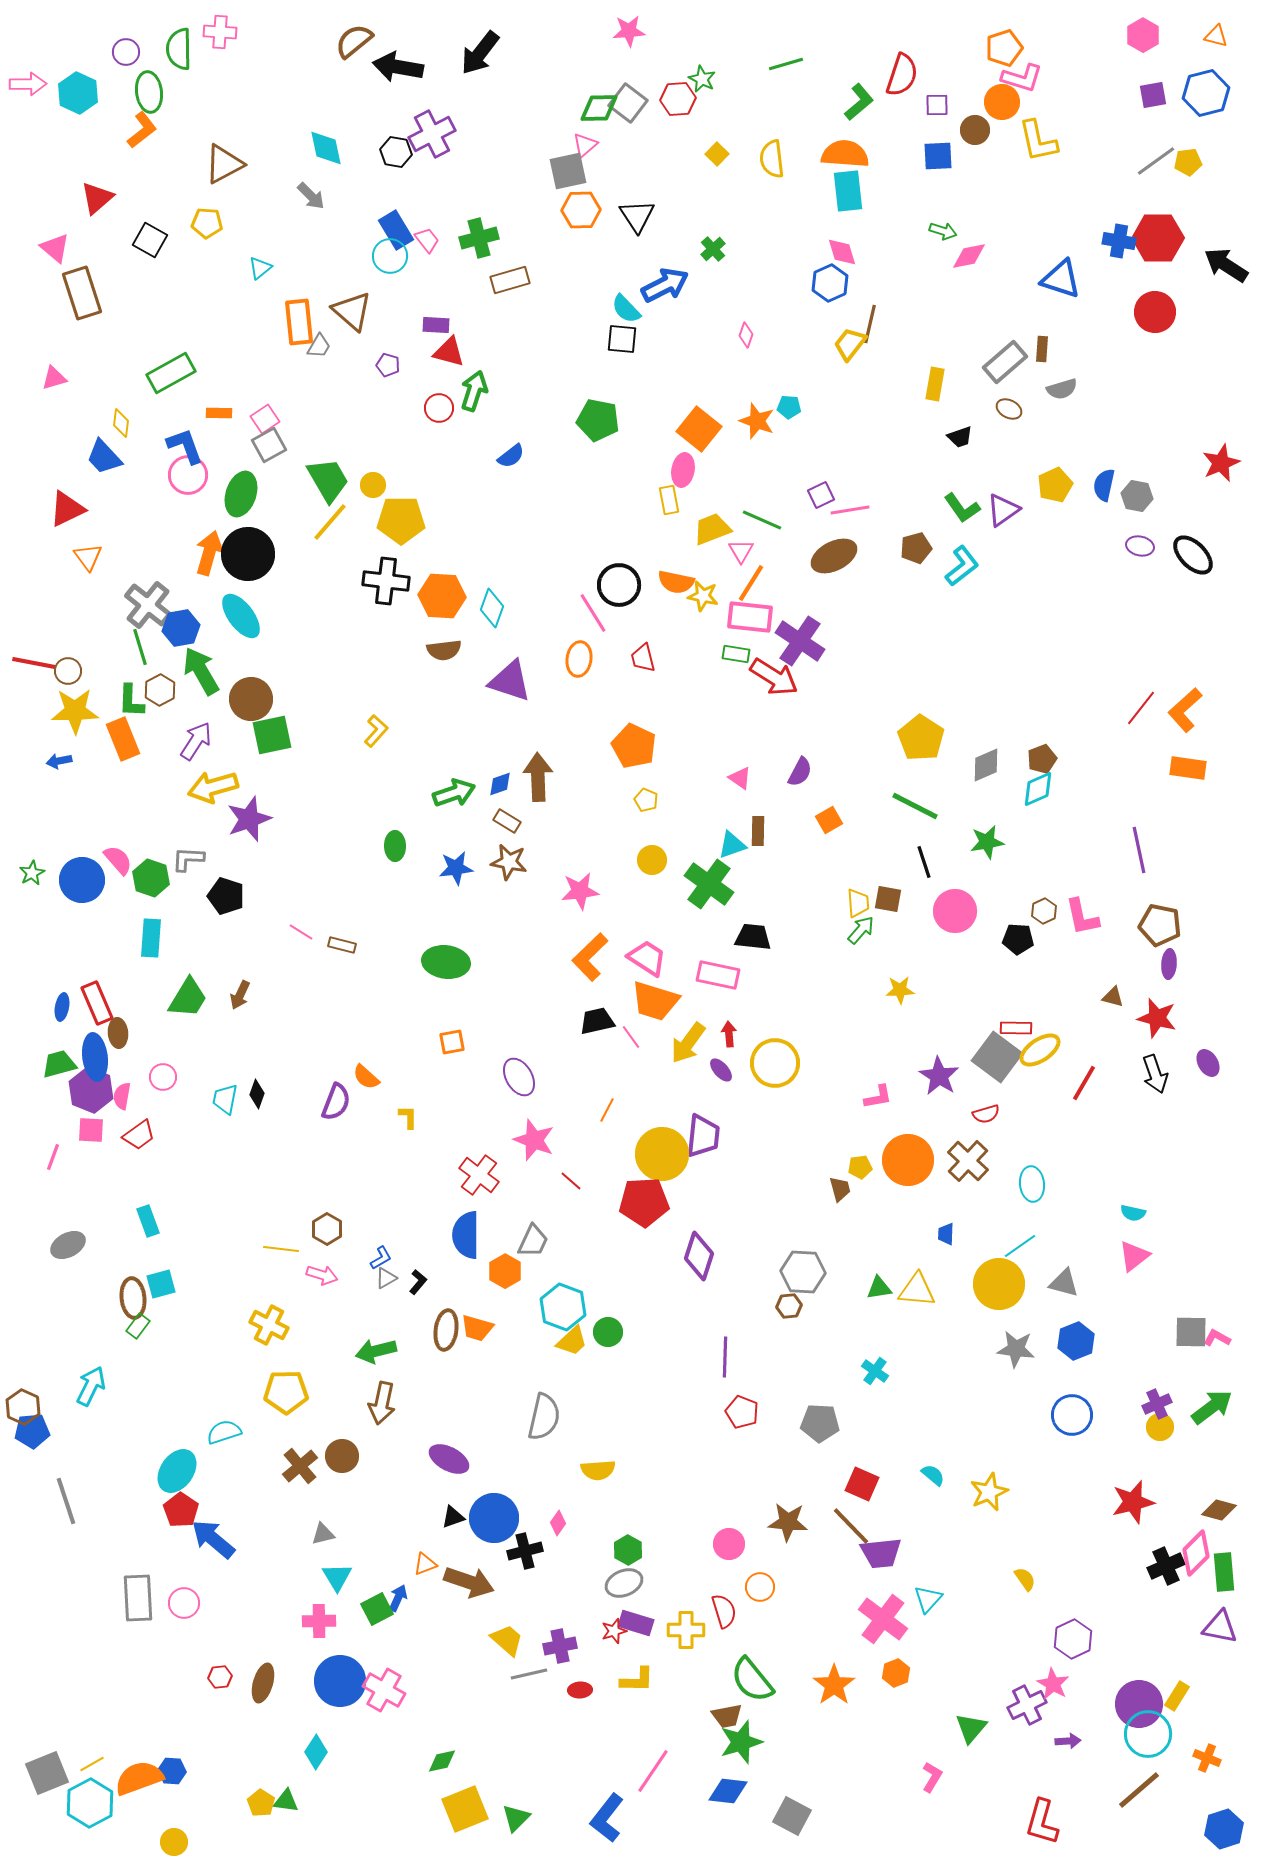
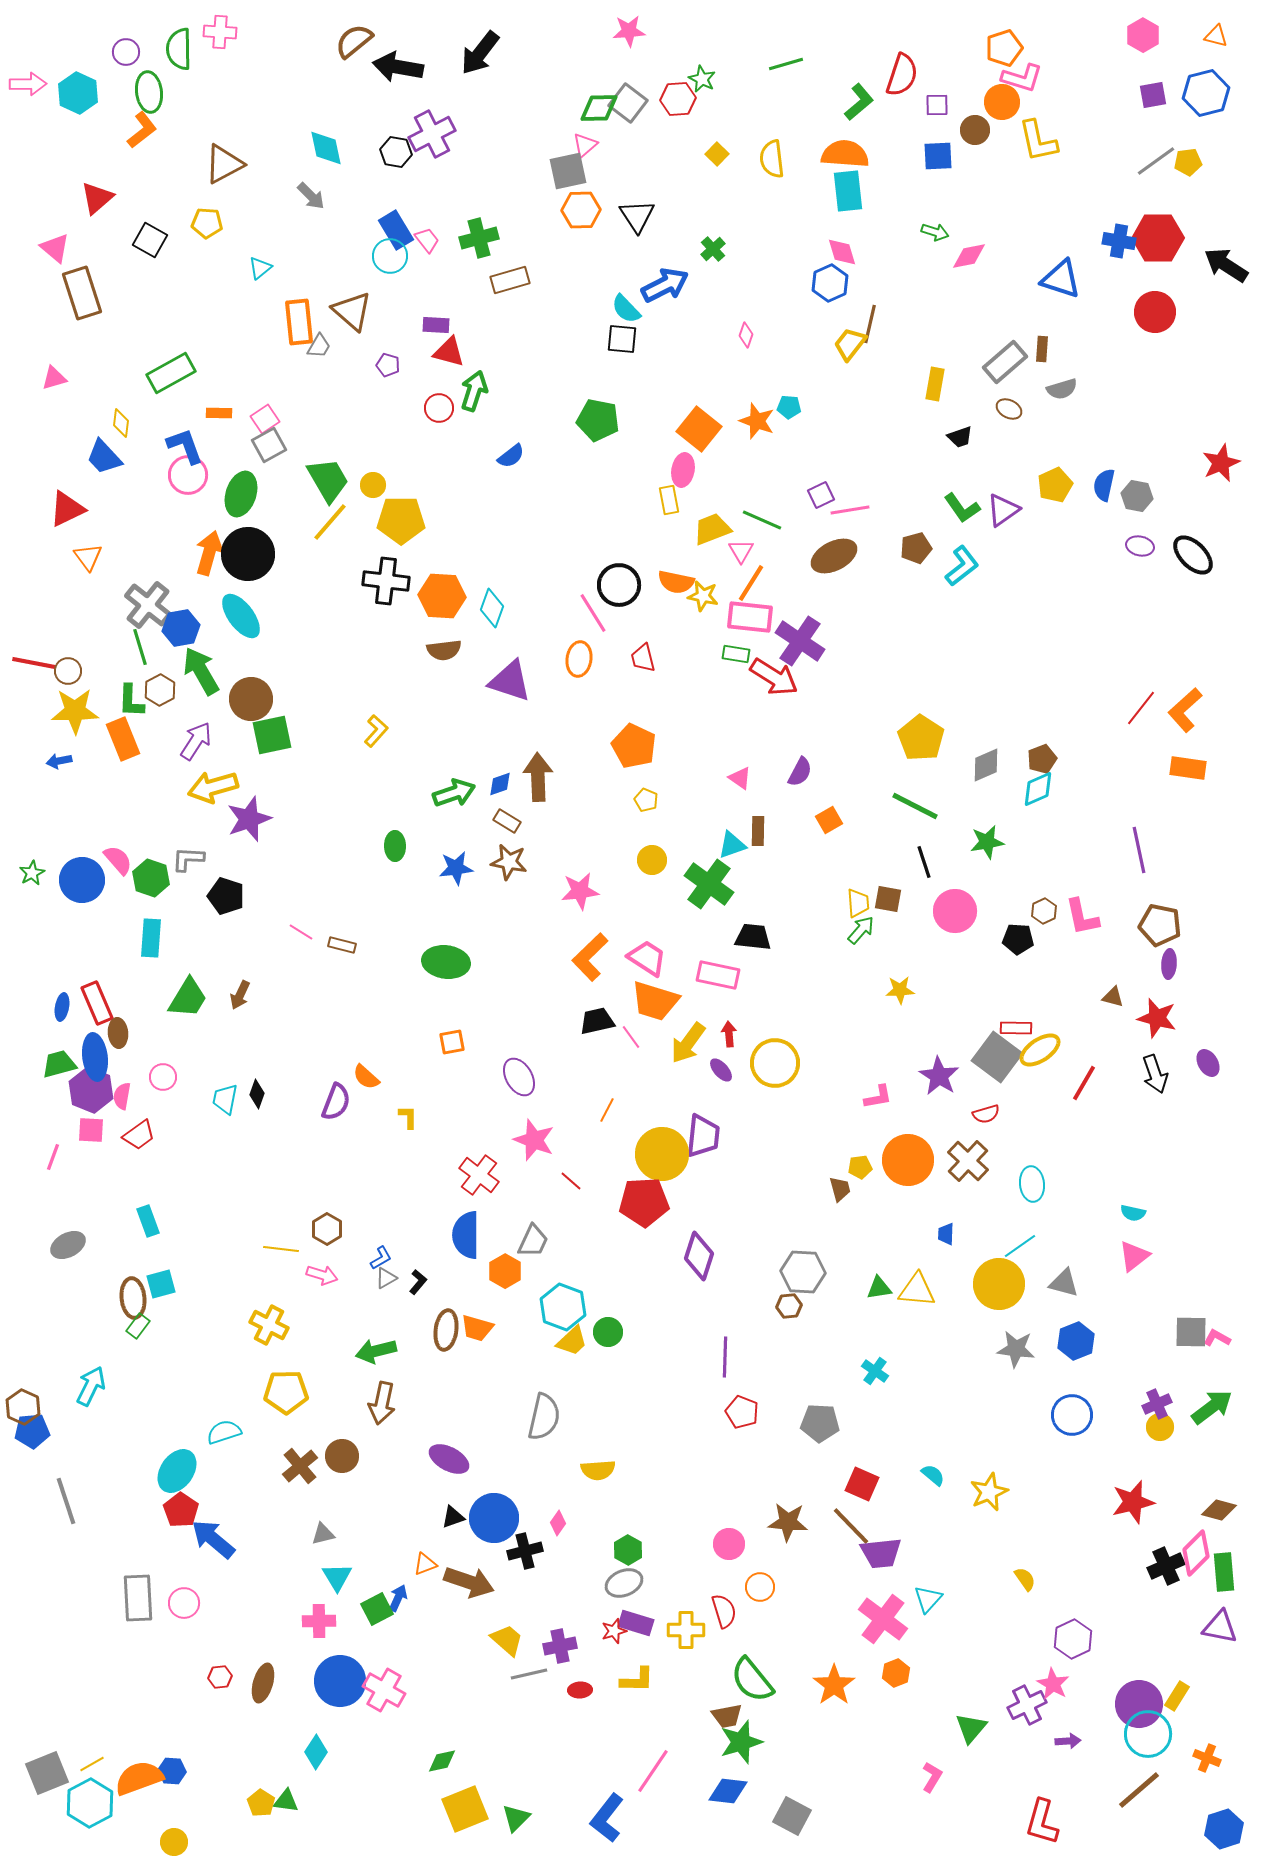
green arrow at (943, 231): moved 8 px left, 1 px down
